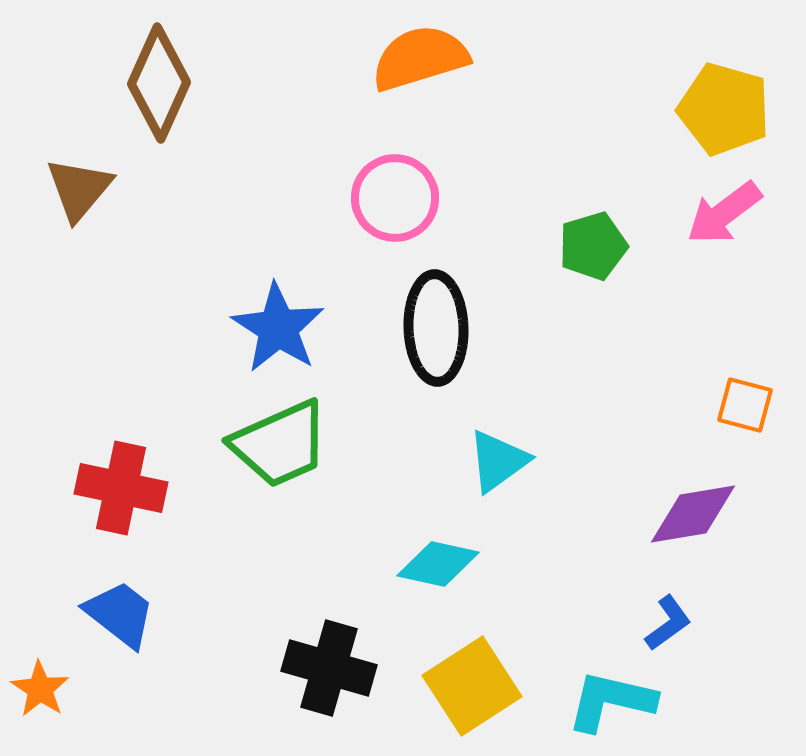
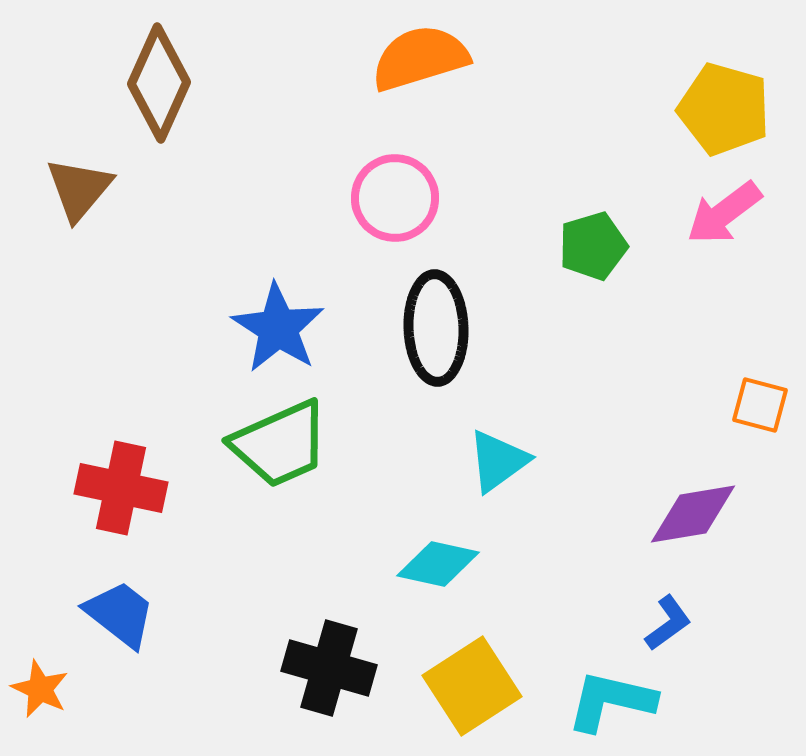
orange square: moved 15 px right
orange star: rotated 8 degrees counterclockwise
